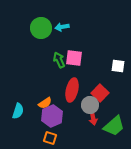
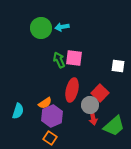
orange square: rotated 16 degrees clockwise
